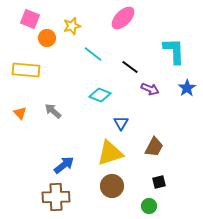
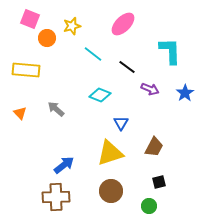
pink ellipse: moved 6 px down
cyan L-shape: moved 4 px left
black line: moved 3 px left
blue star: moved 2 px left, 5 px down
gray arrow: moved 3 px right, 2 px up
brown circle: moved 1 px left, 5 px down
